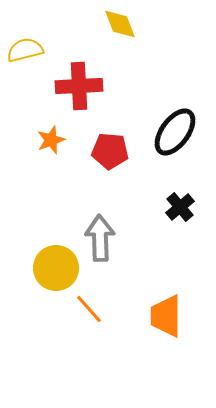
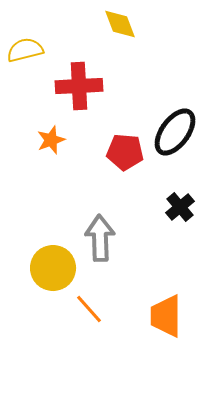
red pentagon: moved 15 px right, 1 px down
yellow circle: moved 3 px left
